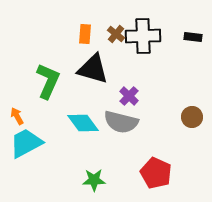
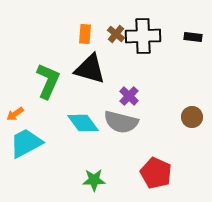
black triangle: moved 3 px left
orange arrow: moved 2 px left, 2 px up; rotated 96 degrees counterclockwise
